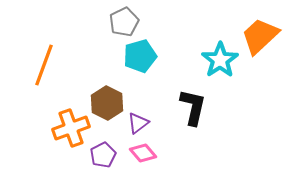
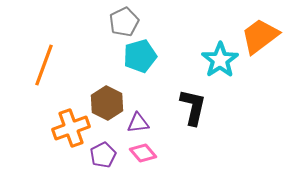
orange trapezoid: rotated 6 degrees clockwise
purple triangle: rotated 30 degrees clockwise
